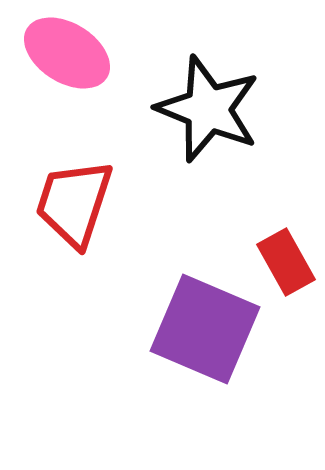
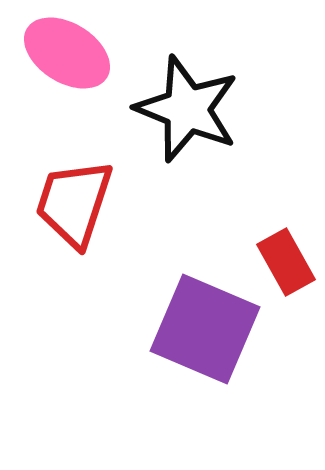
black star: moved 21 px left
